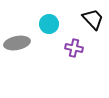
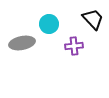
gray ellipse: moved 5 px right
purple cross: moved 2 px up; rotated 18 degrees counterclockwise
